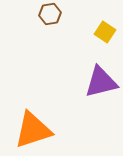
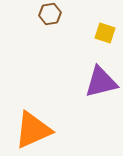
yellow square: moved 1 px down; rotated 15 degrees counterclockwise
orange triangle: rotated 6 degrees counterclockwise
